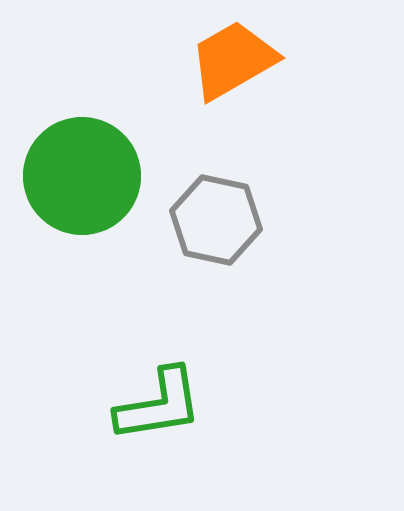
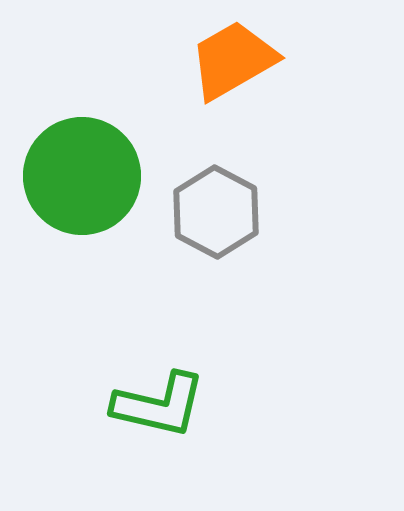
gray hexagon: moved 8 px up; rotated 16 degrees clockwise
green L-shape: rotated 22 degrees clockwise
